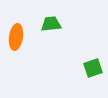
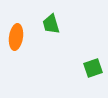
green trapezoid: rotated 100 degrees counterclockwise
